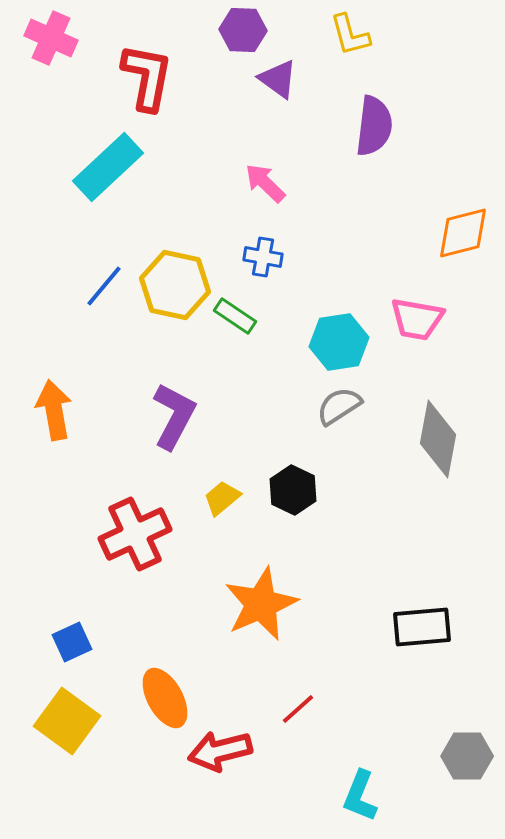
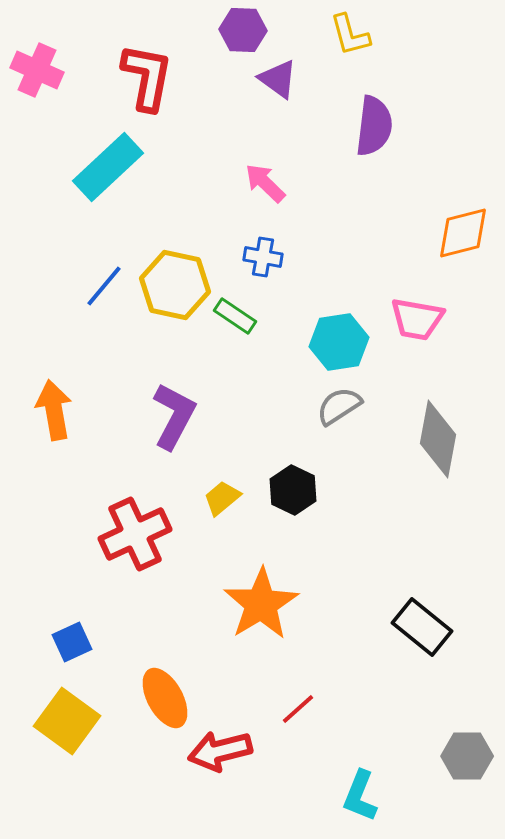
pink cross: moved 14 px left, 32 px down
orange star: rotated 8 degrees counterclockwise
black rectangle: rotated 44 degrees clockwise
